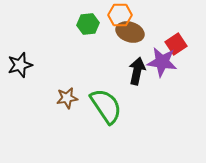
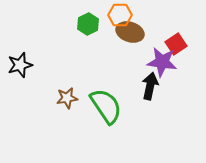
green hexagon: rotated 20 degrees counterclockwise
black arrow: moved 13 px right, 15 px down
